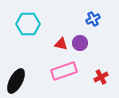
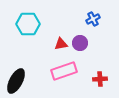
red triangle: rotated 24 degrees counterclockwise
red cross: moved 1 px left, 2 px down; rotated 24 degrees clockwise
